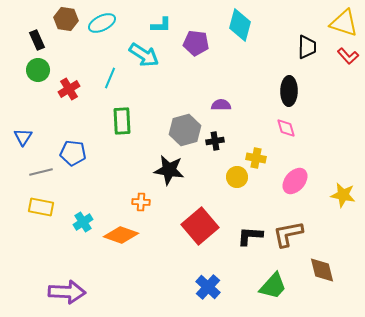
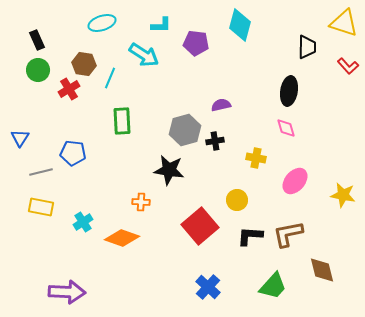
brown hexagon: moved 18 px right, 45 px down
cyan ellipse: rotated 8 degrees clockwise
red L-shape: moved 10 px down
black ellipse: rotated 8 degrees clockwise
purple semicircle: rotated 12 degrees counterclockwise
blue triangle: moved 3 px left, 1 px down
yellow circle: moved 23 px down
orange diamond: moved 1 px right, 3 px down
